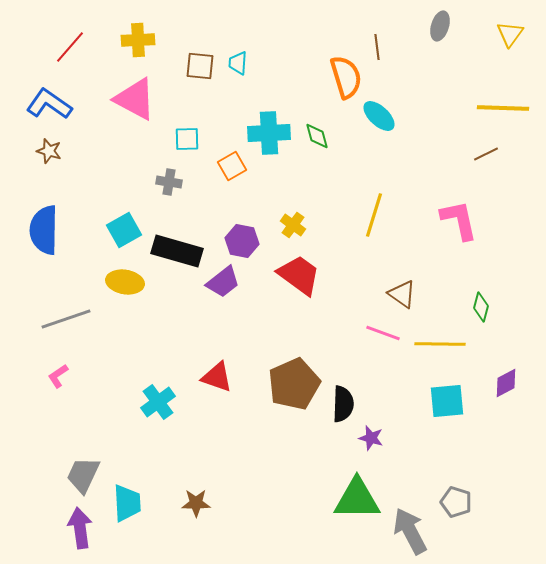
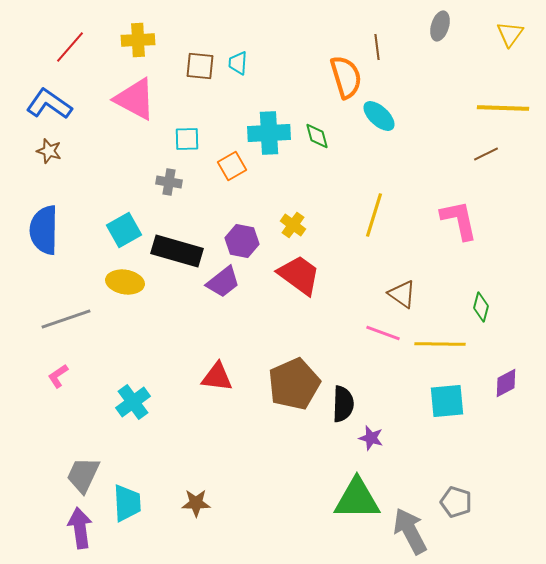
red triangle at (217, 377): rotated 12 degrees counterclockwise
cyan cross at (158, 402): moved 25 px left
